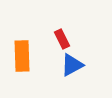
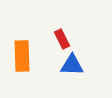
blue triangle: rotated 30 degrees clockwise
